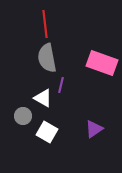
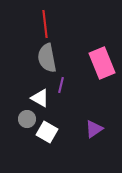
pink rectangle: rotated 48 degrees clockwise
white triangle: moved 3 px left
gray circle: moved 4 px right, 3 px down
